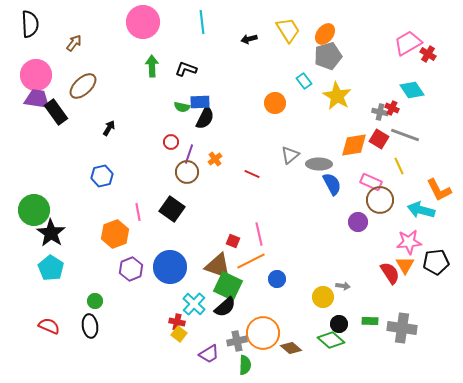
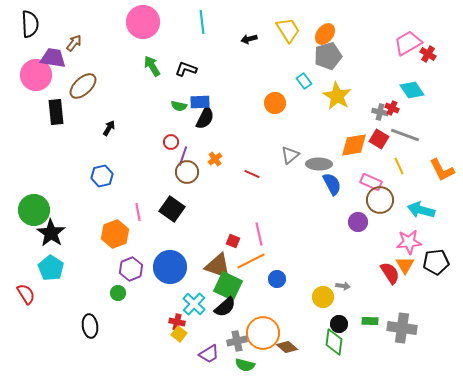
green arrow at (152, 66): rotated 30 degrees counterclockwise
purple trapezoid at (37, 99): moved 16 px right, 41 px up
green semicircle at (182, 107): moved 3 px left, 1 px up
black rectangle at (56, 112): rotated 30 degrees clockwise
purple line at (189, 154): moved 6 px left, 2 px down
orange L-shape at (439, 190): moved 3 px right, 20 px up
green circle at (95, 301): moved 23 px right, 8 px up
red semicircle at (49, 326): moved 23 px left, 32 px up; rotated 35 degrees clockwise
green diamond at (331, 340): moved 3 px right, 2 px down; rotated 56 degrees clockwise
brown diamond at (291, 348): moved 4 px left, 1 px up
green semicircle at (245, 365): rotated 102 degrees clockwise
